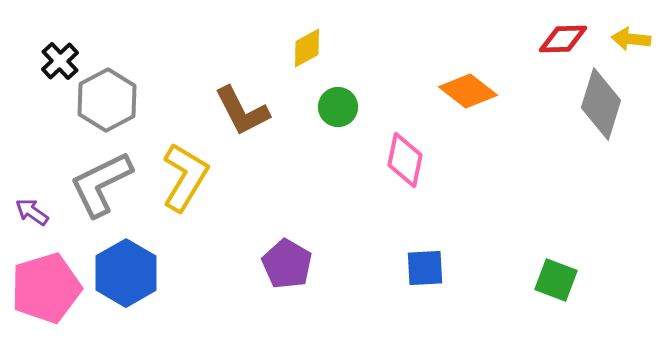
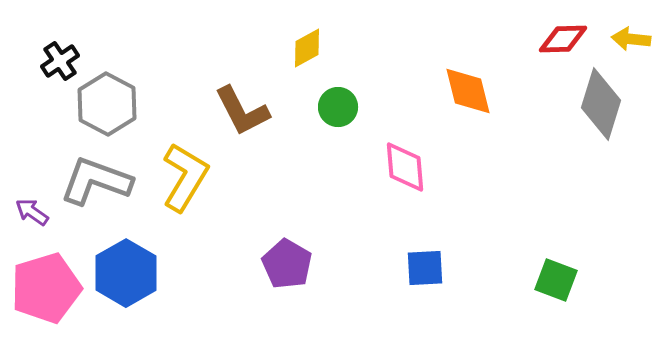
black cross: rotated 9 degrees clockwise
orange diamond: rotated 38 degrees clockwise
gray hexagon: moved 4 px down; rotated 4 degrees counterclockwise
pink diamond: moved 7 px down; rotated 16 degrees counterclockwise
gray L-shape: moved 5 px left, 3 px up; rotated 46 degrees clockwise
